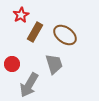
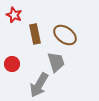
red star: moved 7 px left; rotated 21 degrees counterclockwise
brown rectangle: moved 2 px down; rotated 42 degrees counterclockwise
gray trapezoid: moved 2 px right, 2 px up
gray arrow: moved 10 px right
